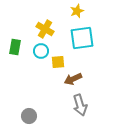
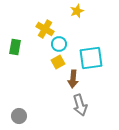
cyan square: moved 9 px right, 20 px down
cyan circle: moved 18 px right, 7 px up
yellow square: rotated 24 degrees counterclockwise
brown arrow: rotated 60 degrees counterclockwise
gray circle: moved 10 px left
